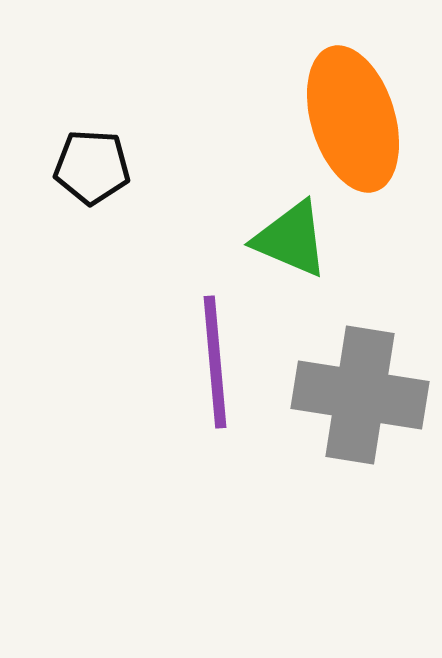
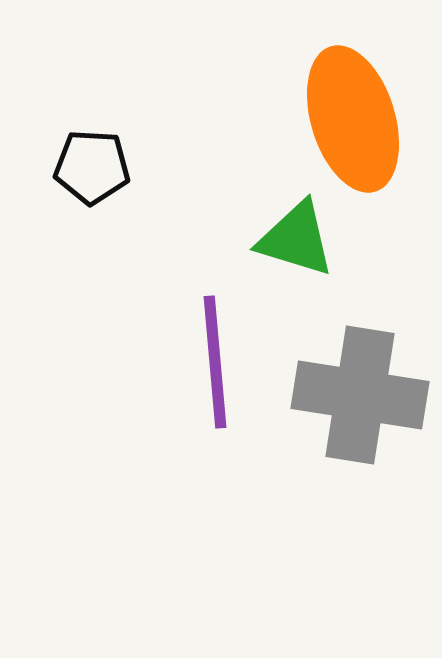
green triangle: moved 5 px right; rotated 6 degrees counterclockwise
